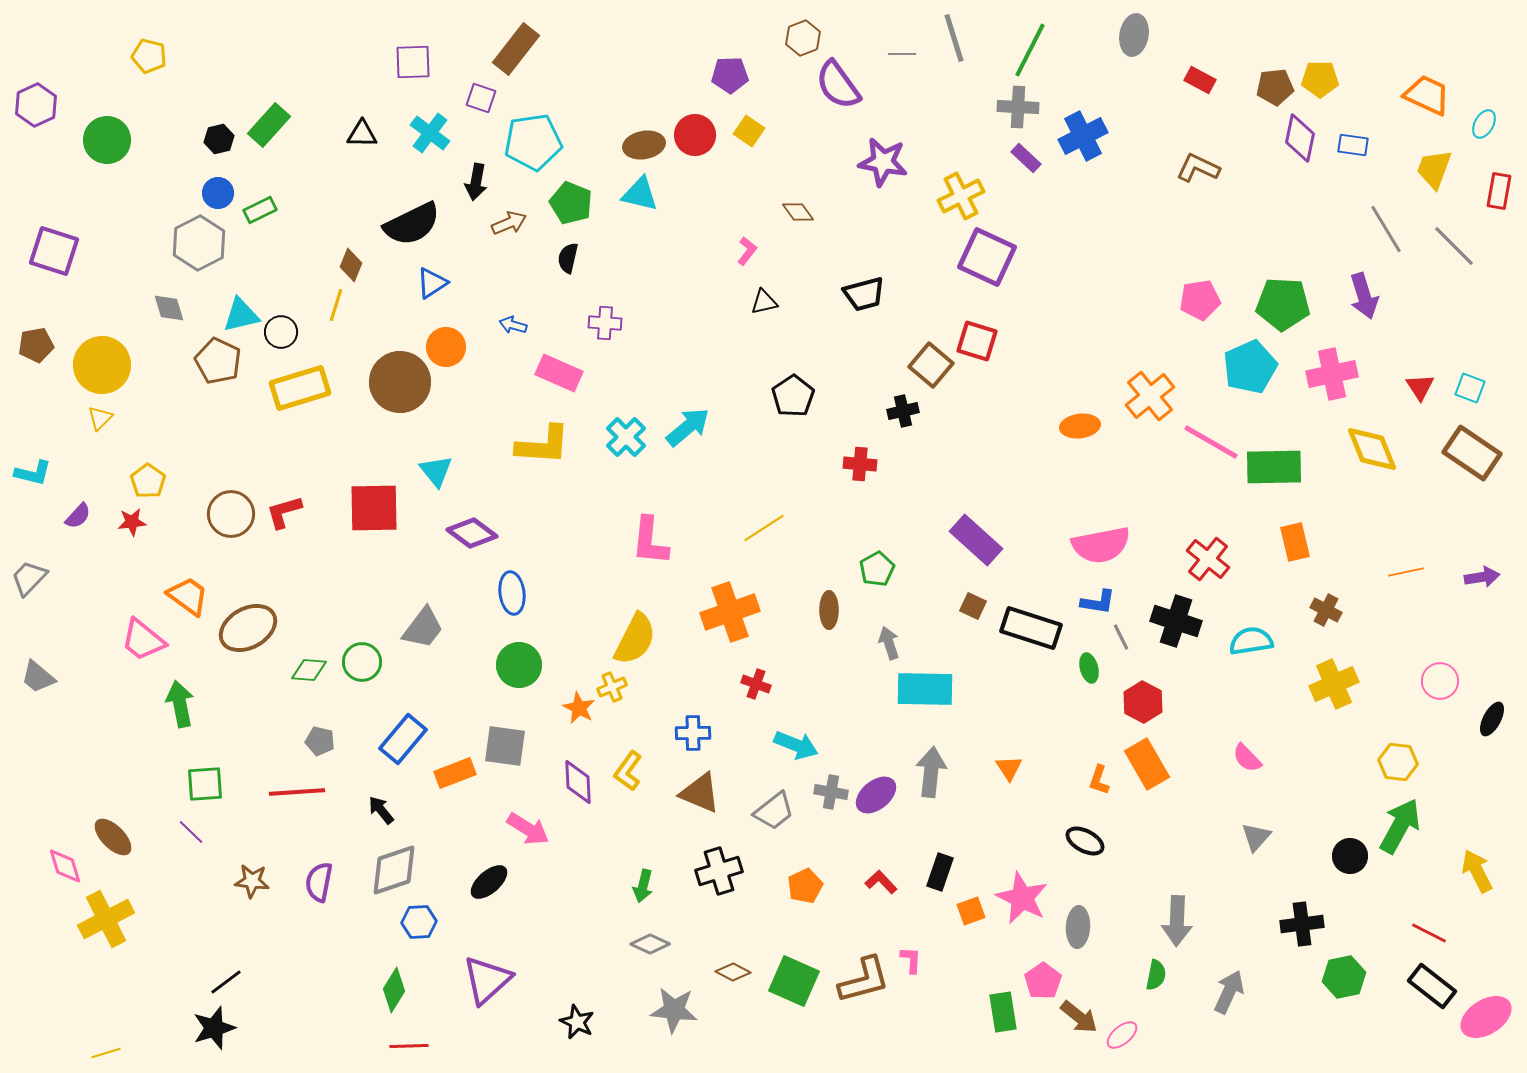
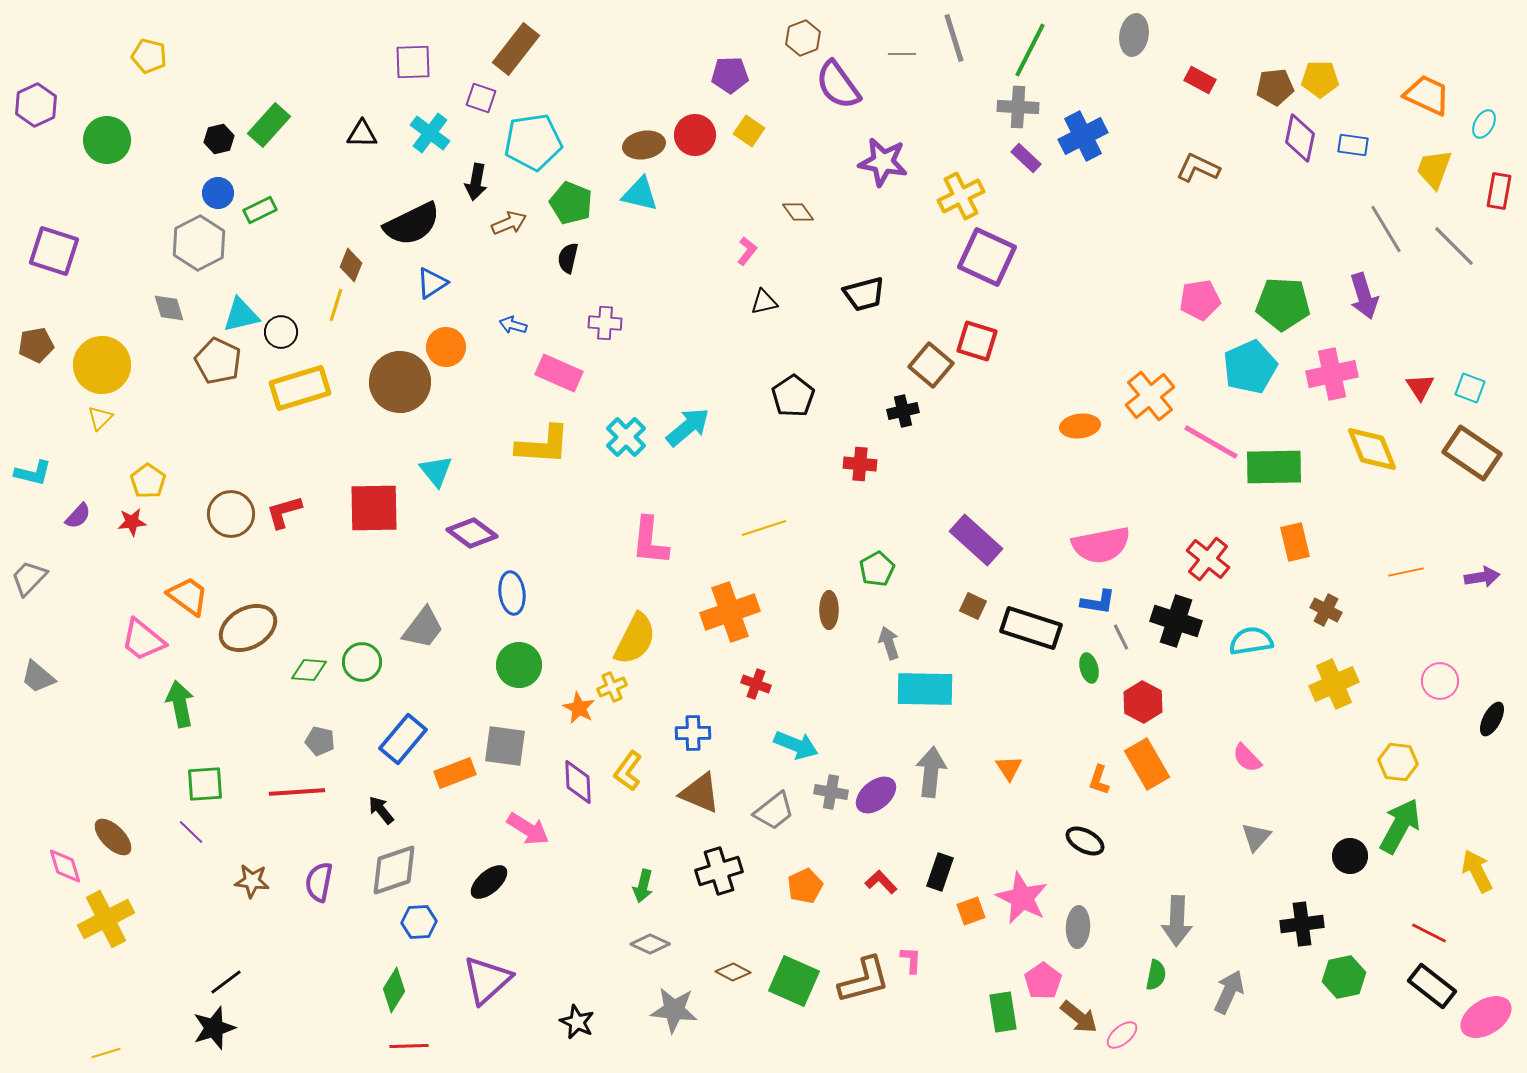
yellow line at (764, 528): rotated 15 degrees clockwise
